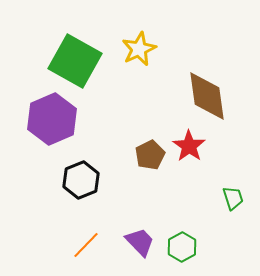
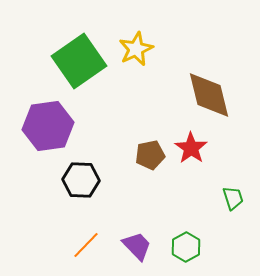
yellow star: moved 3 px left
green square: moved 4 px right; rotated 26 degrees clockwise
brown diamond: moved 2 px right, 1 px up; rotated 6 degrees counterclockwise
purple hexagon: moved 4 px left, 7 px down; rotated 15 degrees clockwise
red star: moved 2 px right, 2 px down
brown pentagon: rotated 16 degrees clockwise
black hexagon: rotated 24 degrees clockwise
purple trapezoid: moved 3 px left, 4 px down
green hexagon: moved 4 px right
